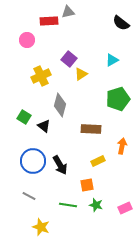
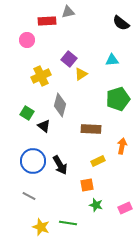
red rectangle: moved 2 px left
cyan triangle: rotated 24 degrees clockwise
green square: moved 3 px right, 4 px up
green line: moved 18 px down
